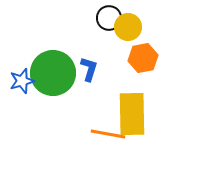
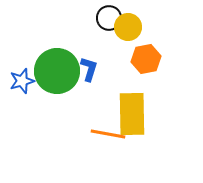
orange hexagon: moved 3 px right, 1 px down
green circle: moved 4 px right, 2 px up
